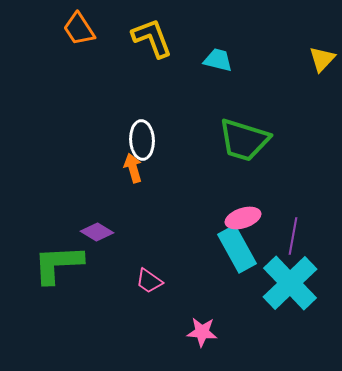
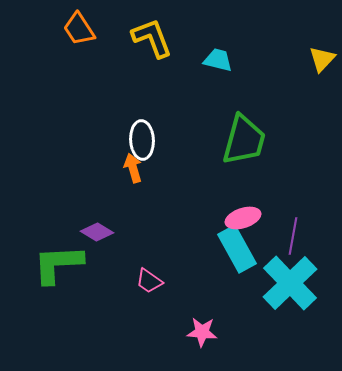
green trapezoid: rotated 92 degrees counterclockwise
